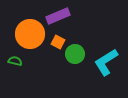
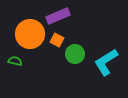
orange square: moved 1 px left, 2 px up
